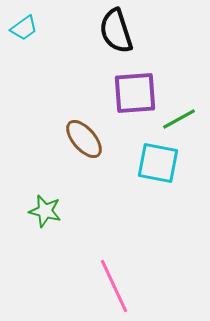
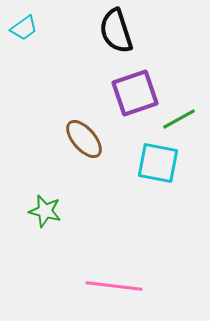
purple square: rotated 15 degrees counterclockwise
pink line: rotated 58 degrees counterclockwise
